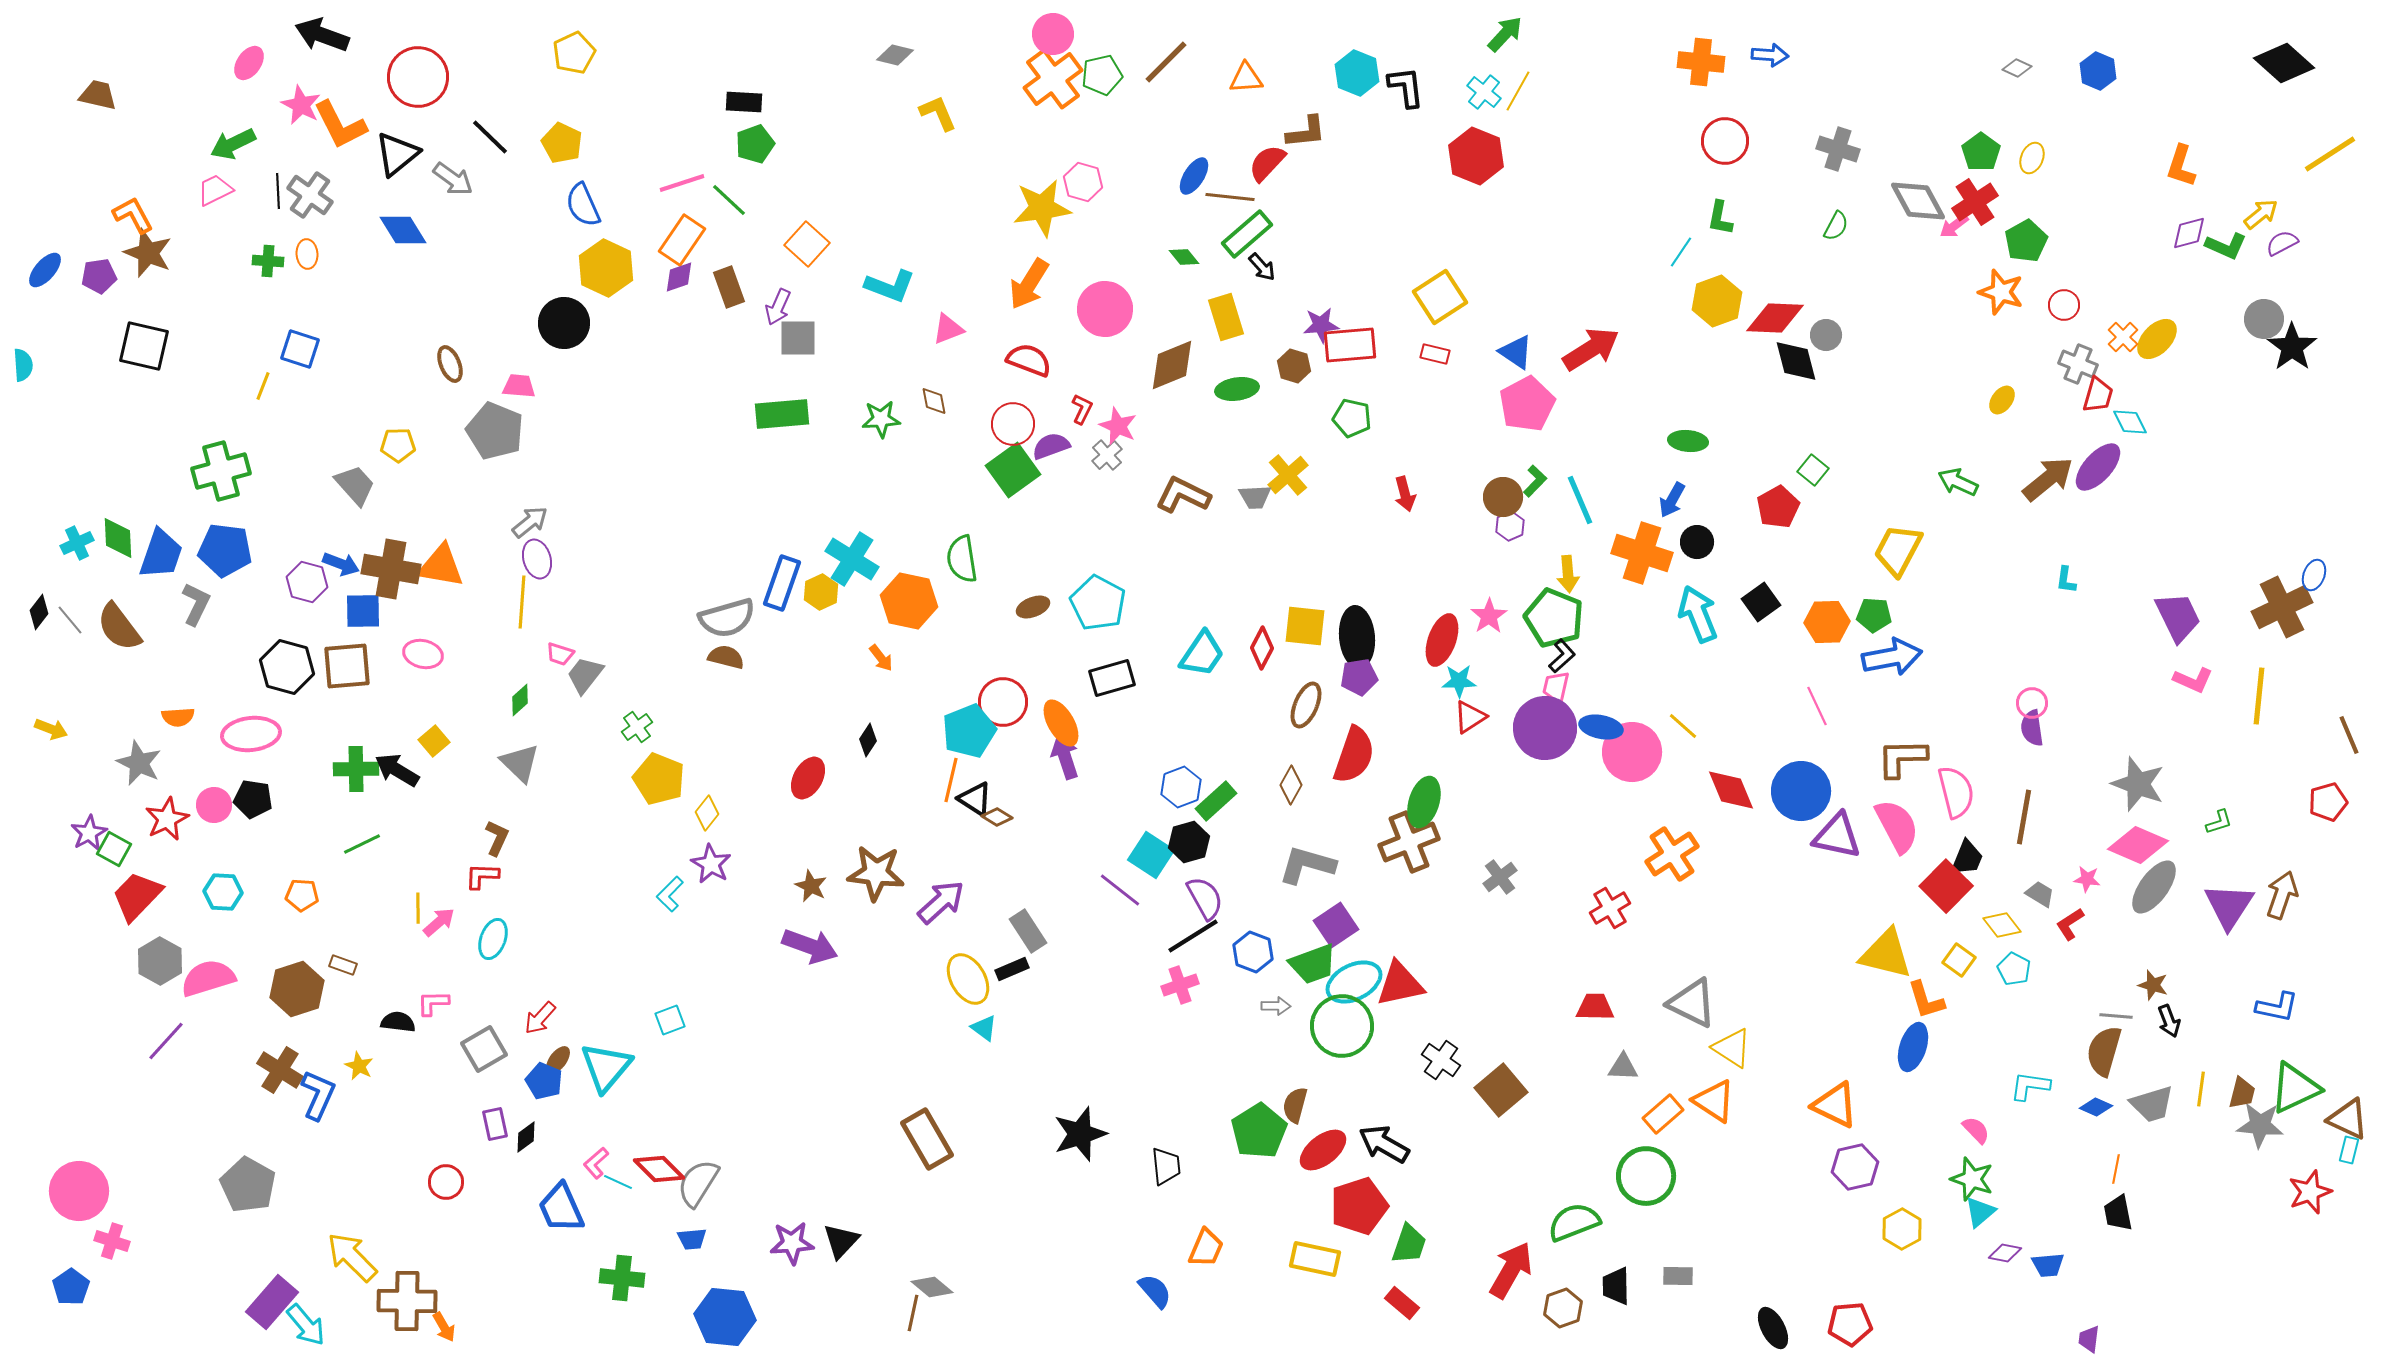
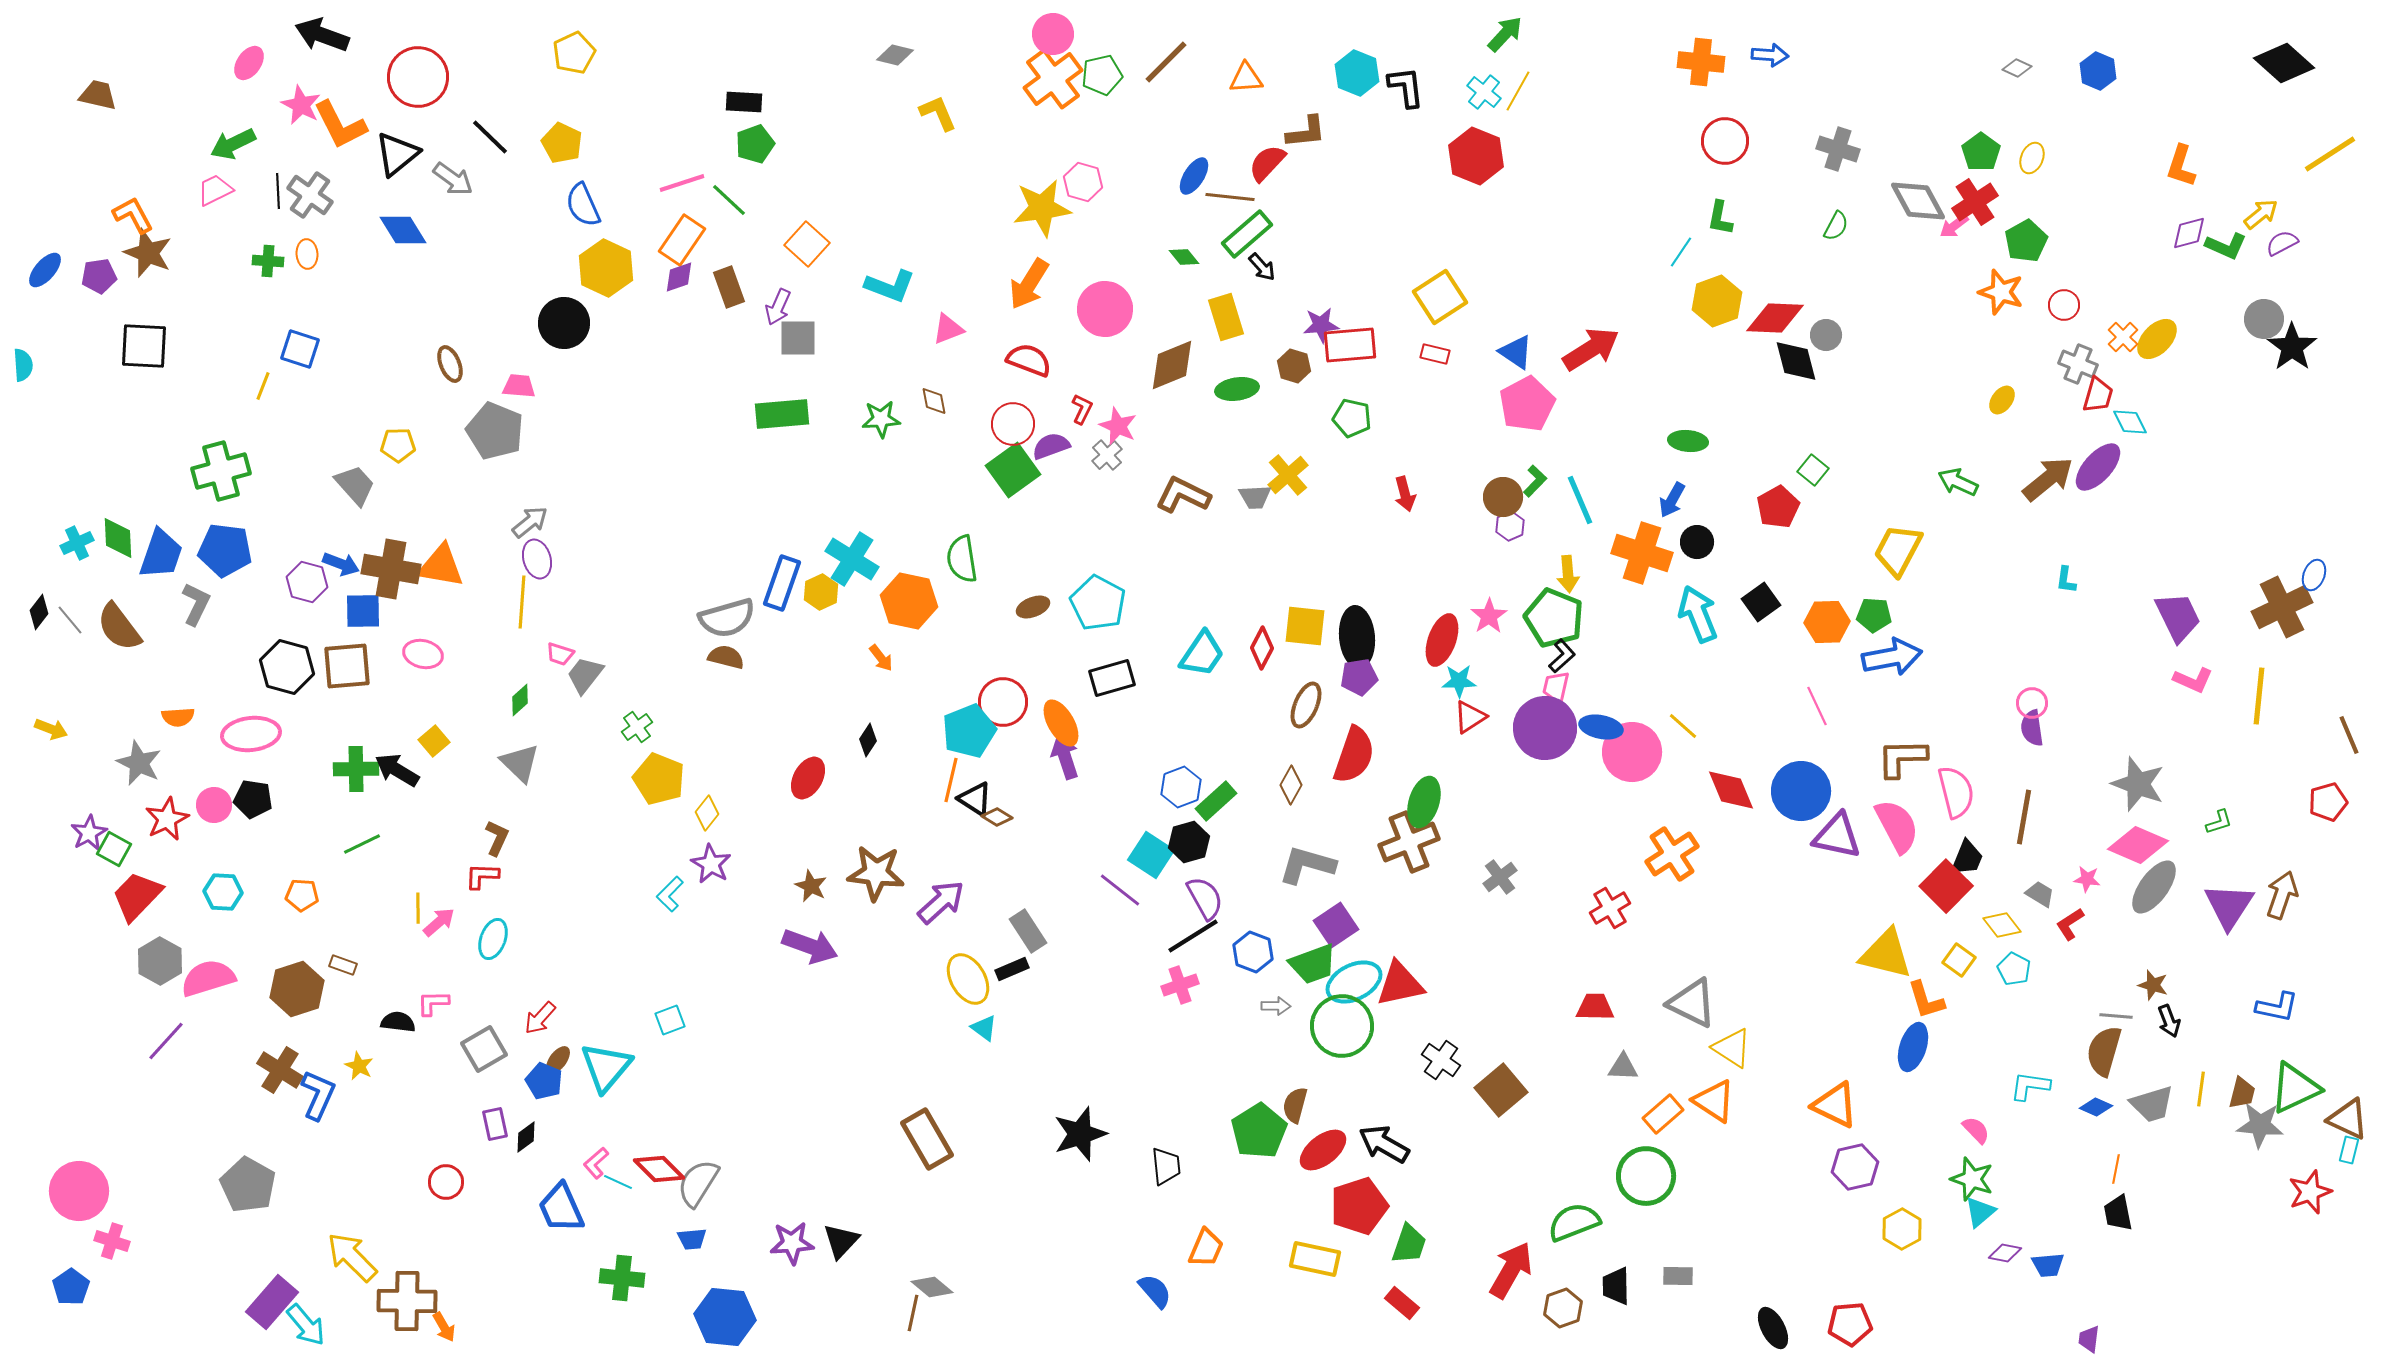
black square at (144, 346): rotated 10 degrees counterclockwise
